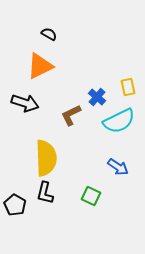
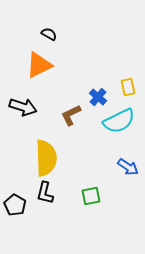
orange triangle: moved 1 px left, 1 px up
blue cross: moved 1 px right
black arrow: moved 2 px left, 4 px down
blue arrow: moved 10 px right
green square: rotated 36 degrees counterclockwise
